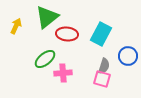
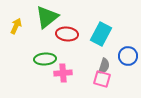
green ellipse: rotated 35 degrees clockwise
